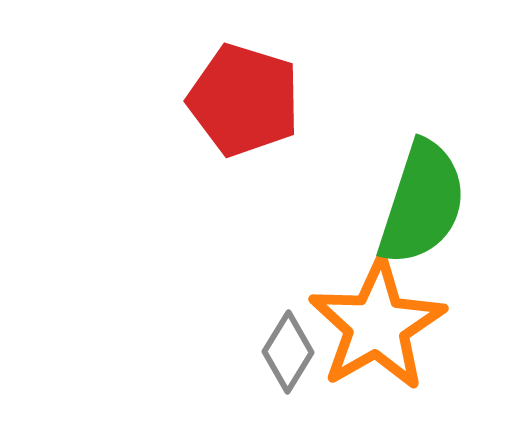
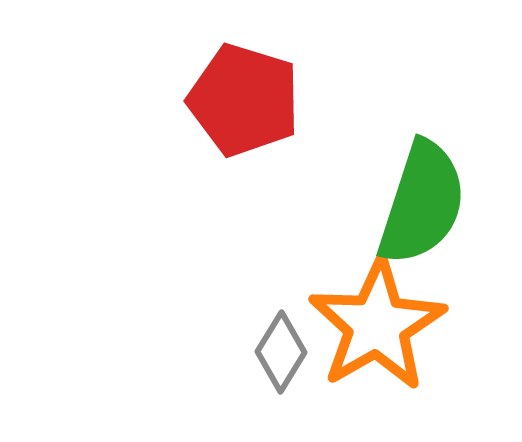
gray diamond: moved 7 px left
